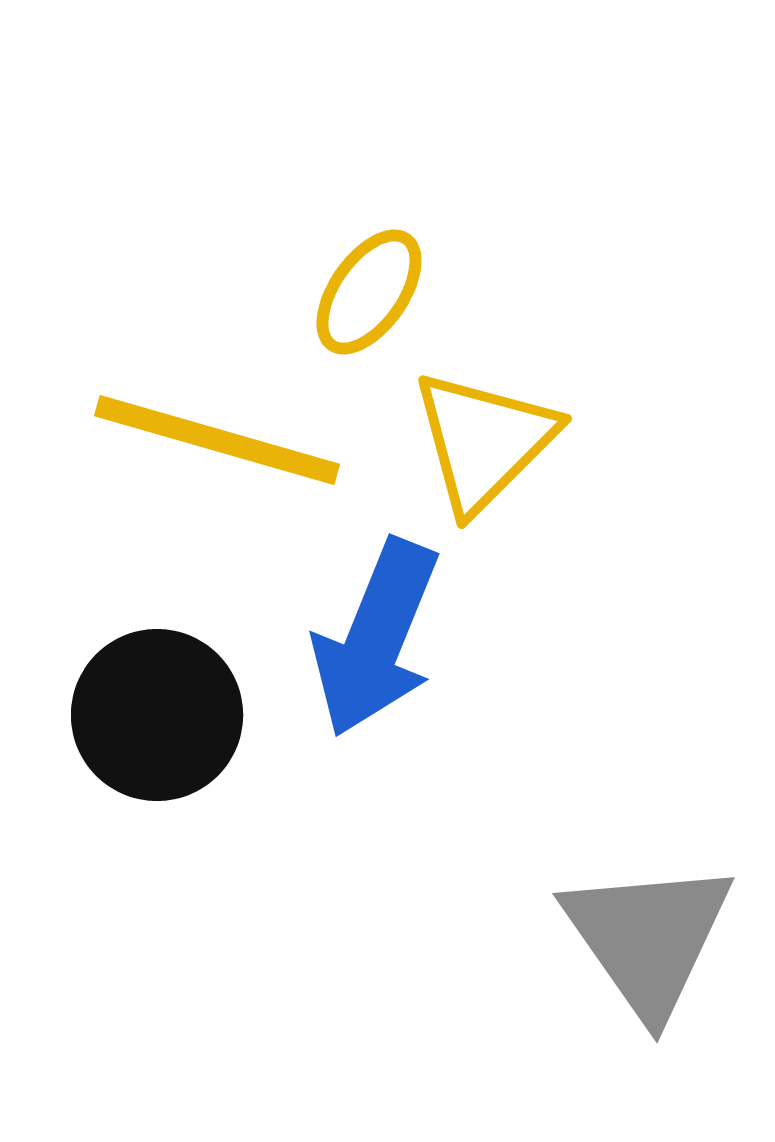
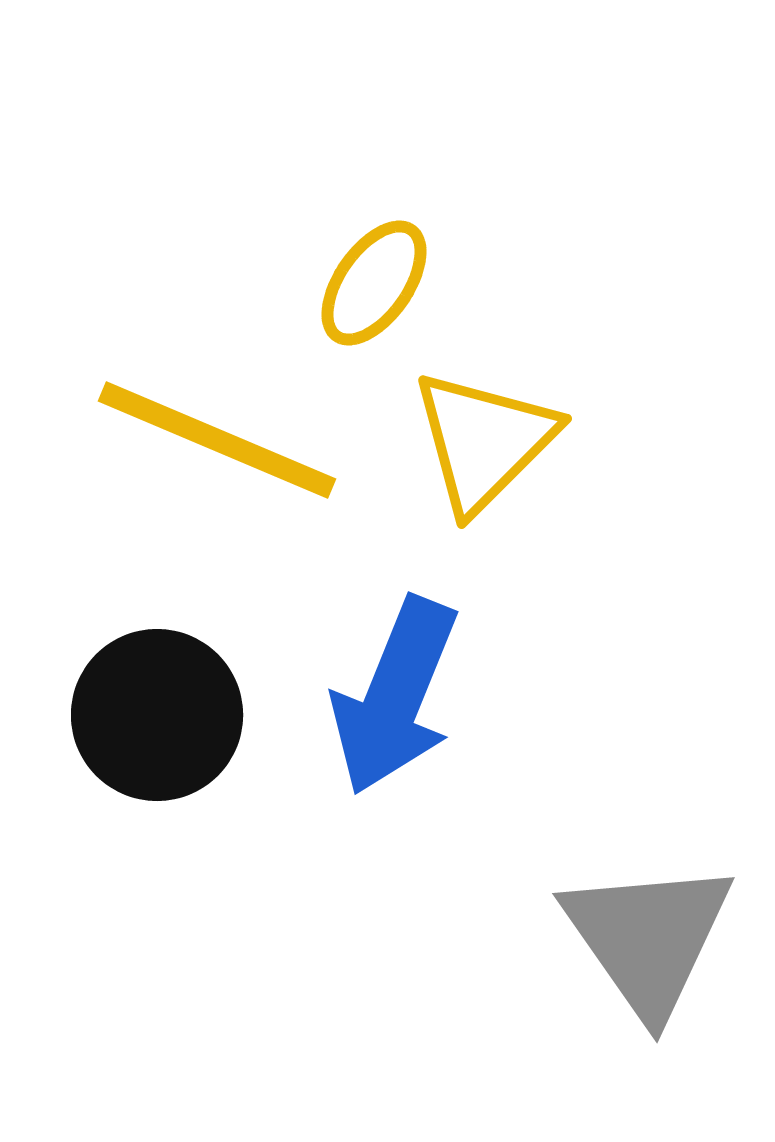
yellow ellipse: moved 5 px right, 9 px up
yellow line: rotated 7 degrees clockwise
blue arrow: moved 19 px right, 58 px down
